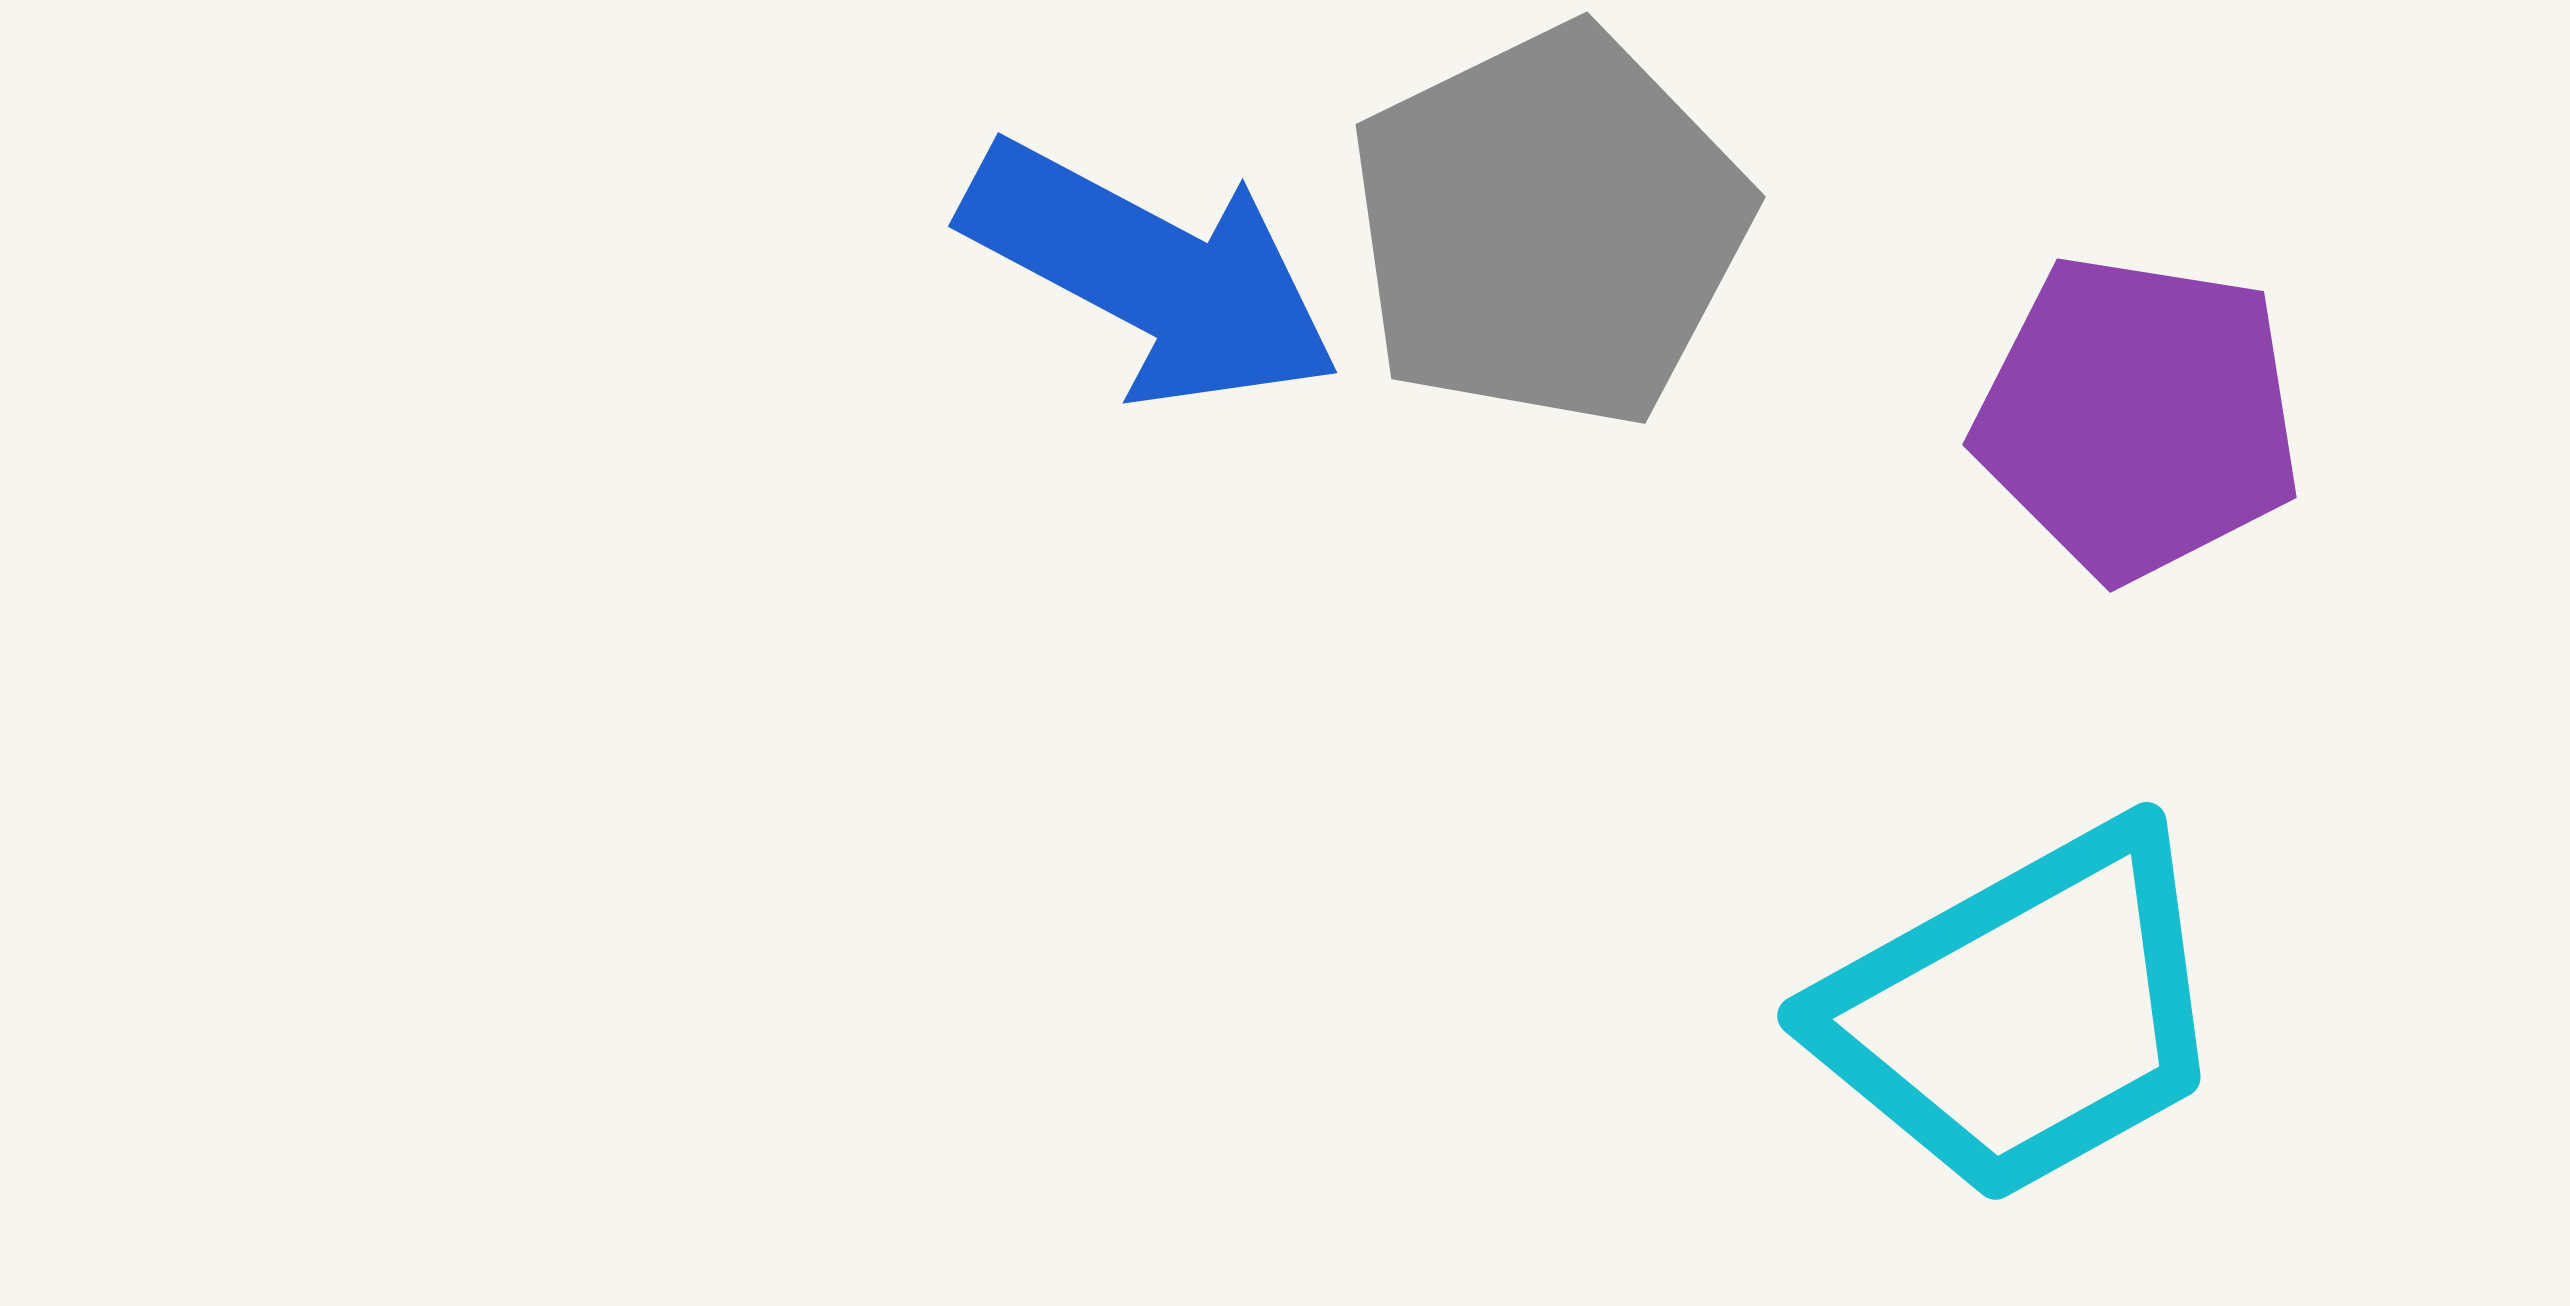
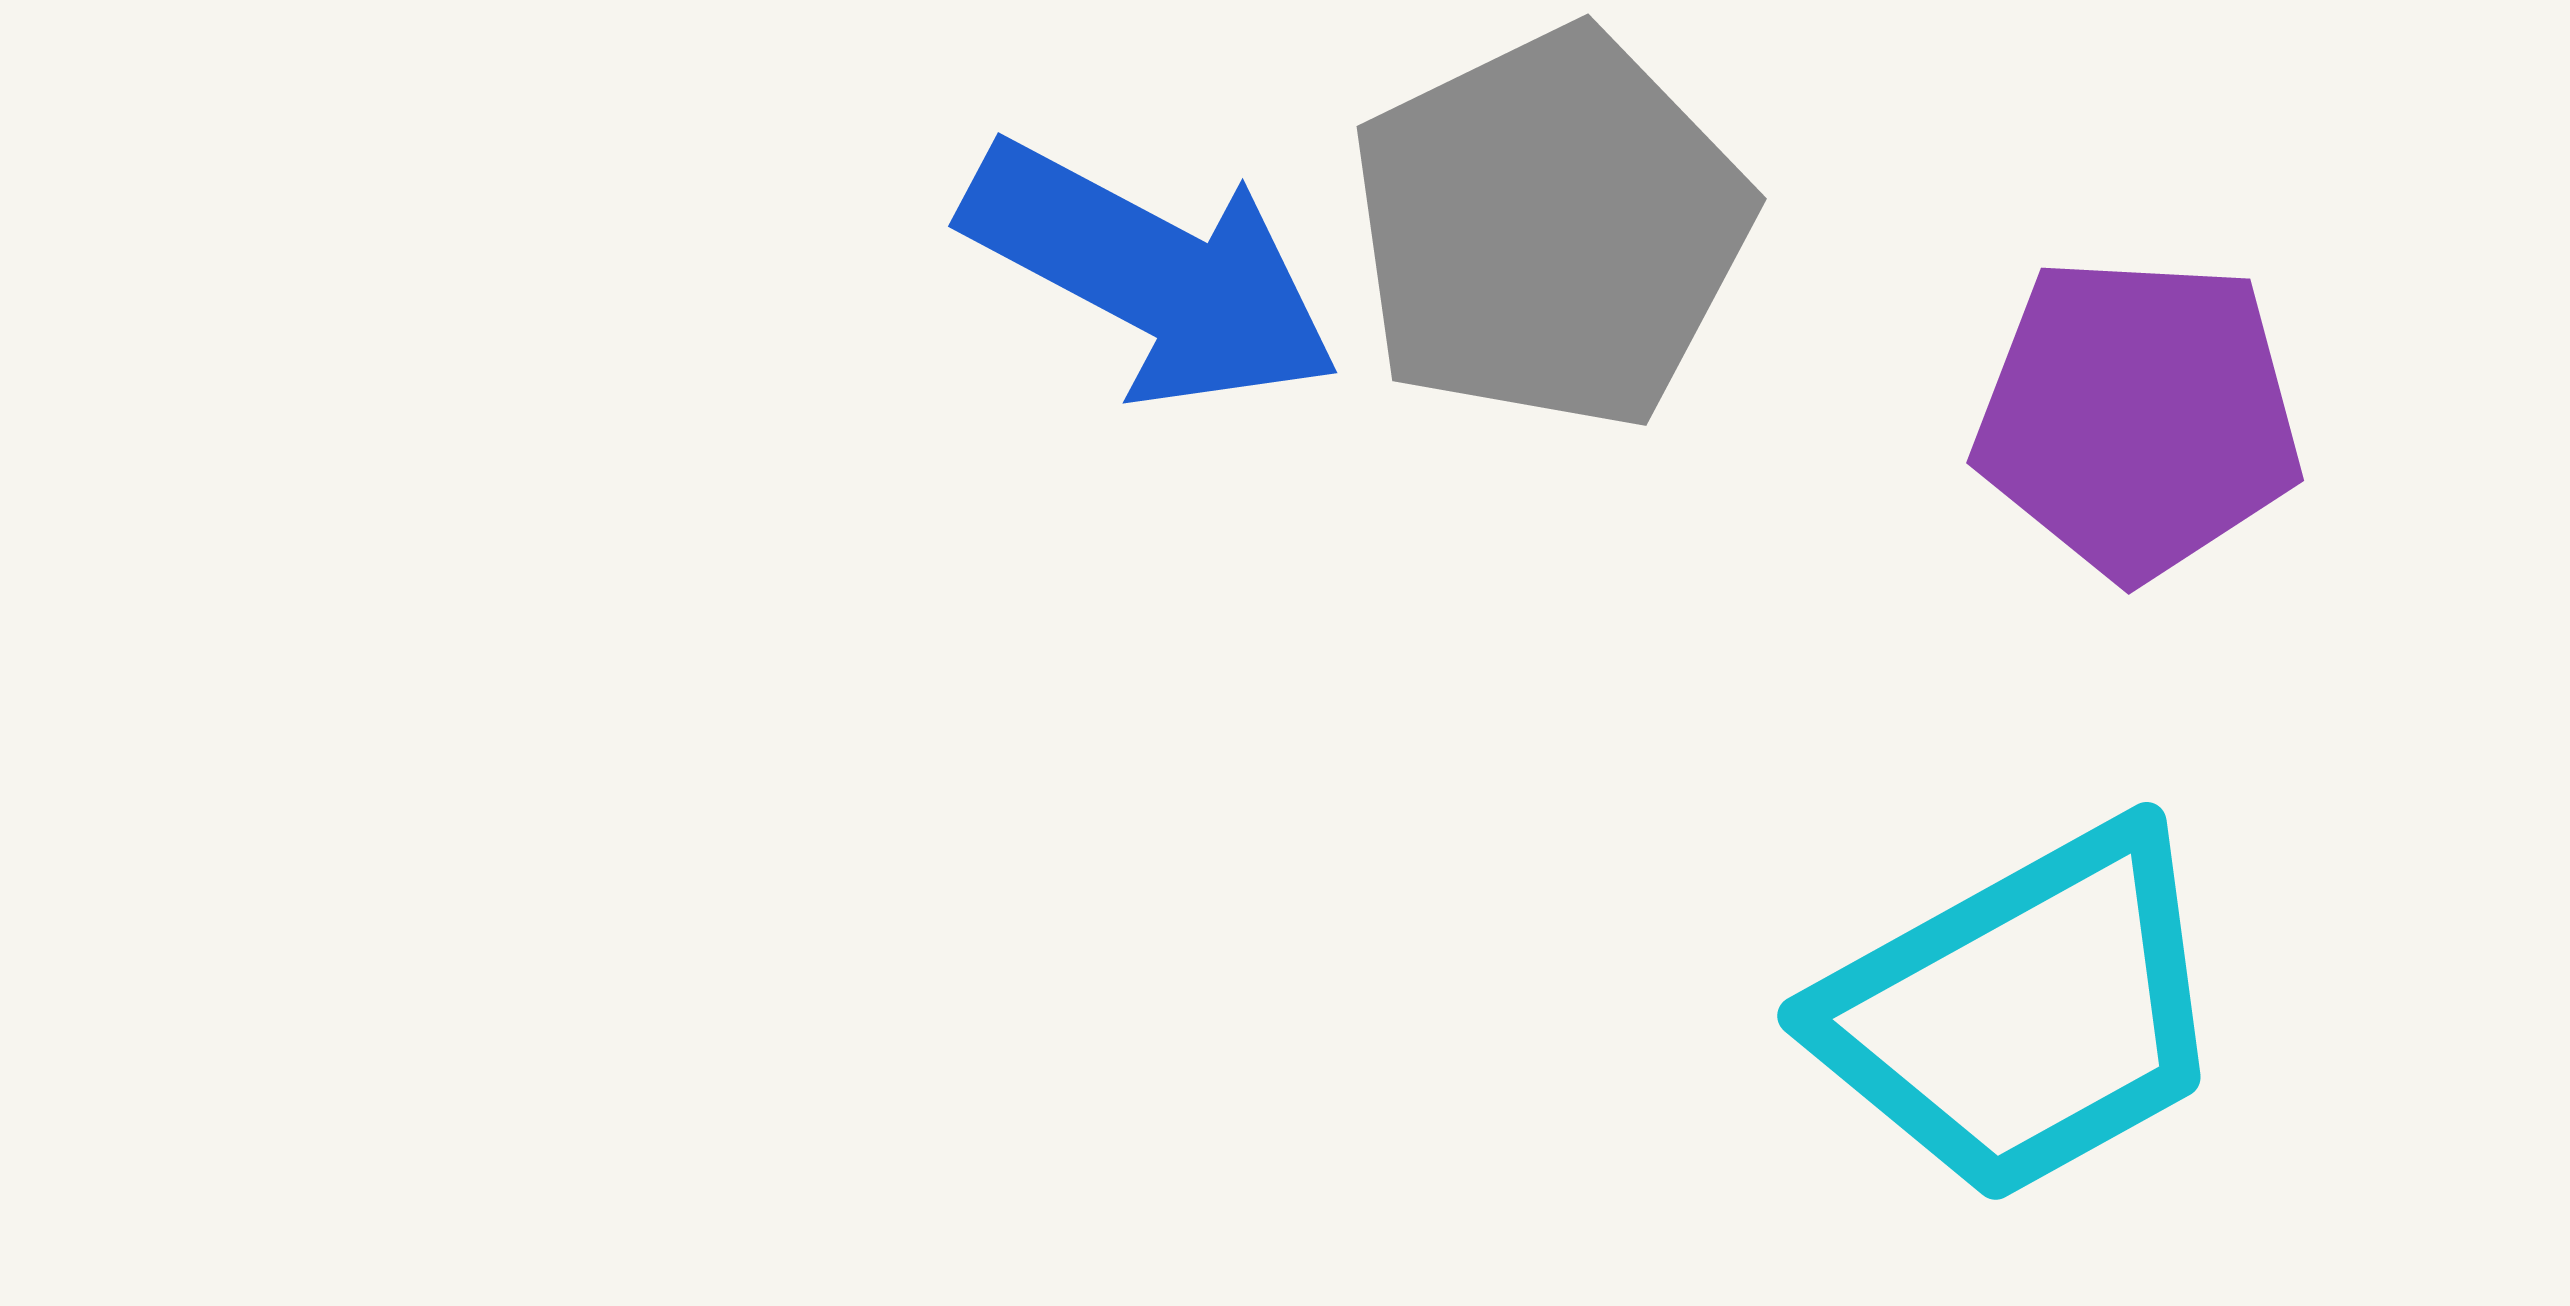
gray pentagon: moved 1 px right, 2 px down
purple pentagon: rotated 6 degrees counterclockwise
